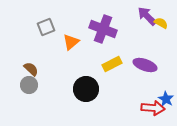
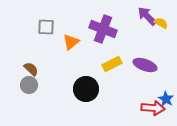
gray square: rotated 24 degrees clockwise
